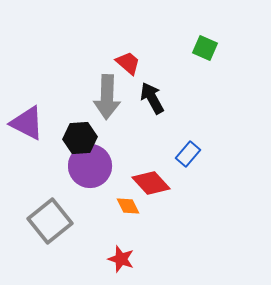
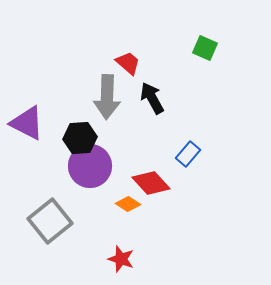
orange diamond: moved 2 px up; rotated 30 degrees counterclockwise
